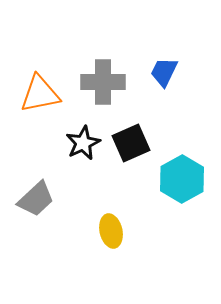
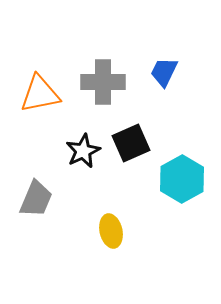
black star: moved 8 px down
gray trapezoid: rotated 24 degrees counterclockwise
